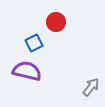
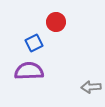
purple semicircle: moved 2 px right; rotated 16 degrees counterclockwise
gray arrow: rotated 132 degrees counterclockwise
